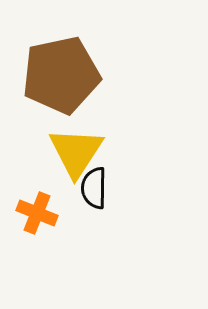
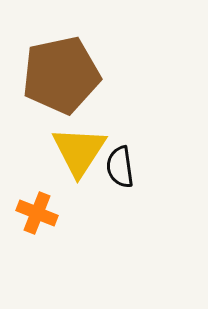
yellow triangle: moved 3 px right, 1 px up
black semicircle: moved 26 px right, 21 px up; rotated 9 degrees counterclockwise
